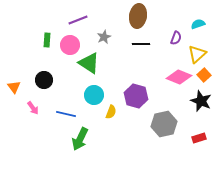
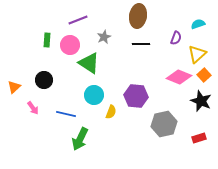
orange triangle: rotated 24 degrees clockwise
purple hexagon: rotated 10 degrees counterclockwise
